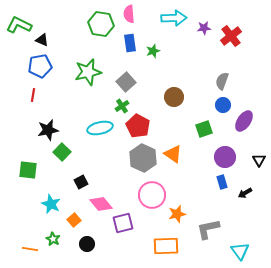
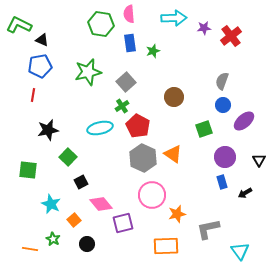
purple ellipse at (244, 121): rotated 15 degrees clockwise
green square at (62, 152): moved 6 px right, 5 px down
